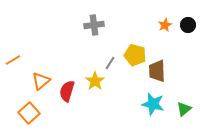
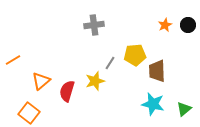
yellow pentagon: rotated 20 degrees counterclockwise
yellow star: rotated 18 degrees clockwise
orange square: rotated 10 degrees counterclockwise
